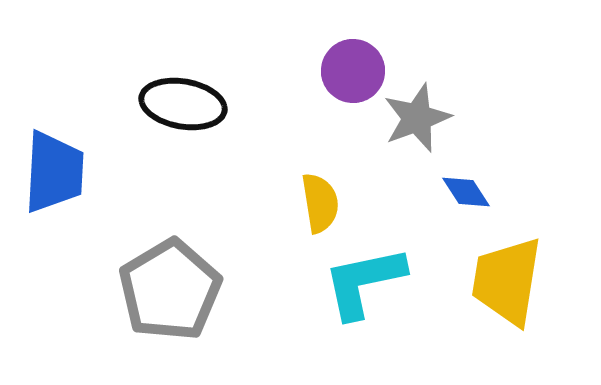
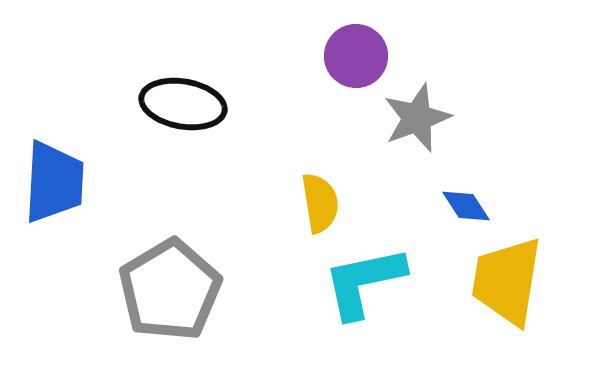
purple circle: moved 3 px right, 15 px up
blue trapezoid: moved 10 px down
blue diamond: moved 14 px down
